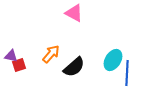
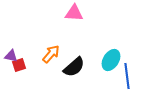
pink triangle: rotated 24 degrees counterclockwise
cyan ellipse: moved 2 px left
blue line: moved 3 px down; rotated 10 degrees counterclockwise
